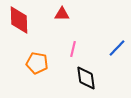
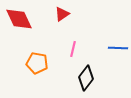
red triangle: rotated 35 degrees counterclockwise
red diamond: moved 1 px up; rotated 24 degrees counterclockwise
blue line: moved 1 px right; rotated 48 degrees clockwise
black diamond: rotated 45 degrees clockwise
